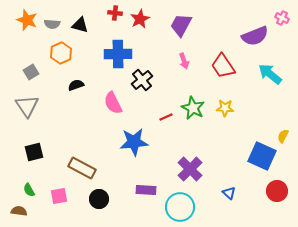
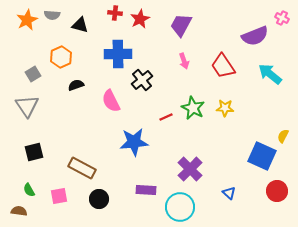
orange star: rotated 25 degrees clockwise
gray semicircle: moved 9 px up
orange hexagon: moved 4 px down
gray square: moved 2 px right, 2 px down
pink semicircle: moved 2 px left, 2 px up
